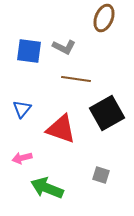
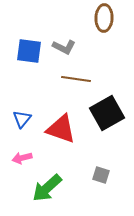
brown ellipse: rotated 20 degrees counterclockwise
blue triangle: moved 10 px down
green arrow: rotated 64 degrees counterclockwise
